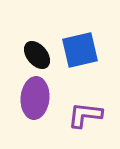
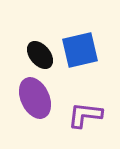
black ellipse: moved 3 px right
purple ellipse: rotated 30 degrees counterclockwise
